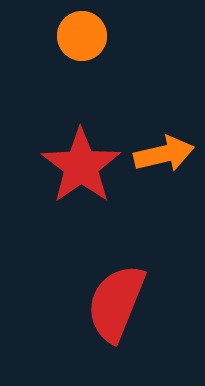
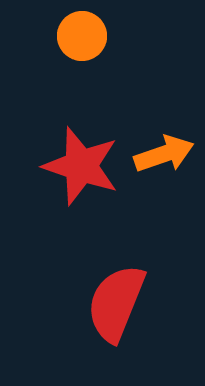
orange arrow: rotated 6 degrees counterclockwise
red star: rotated 18 degrees counterclockwise
